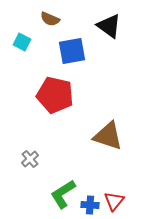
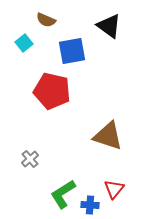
brown semicircle: moved 4 px left, 1 px down
cyan square: moved 2 px right, 1 px down; rotated 24 degrees clockwise
red pentagon: moved 3 px left, 4 px up
red triangle: moved 12 px up
